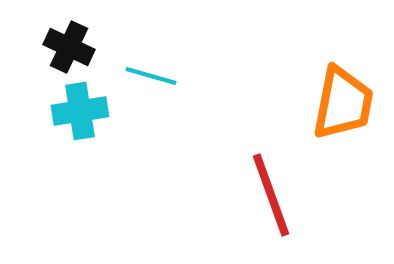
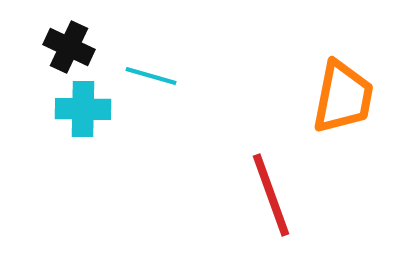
orange trapezoid: moved 6 px up
cyan cross: moved 3 px right, 2 px up; rotated 10 degrees clockwise
